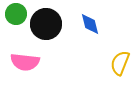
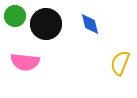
green circle: moved 1 px left, 2 px down
